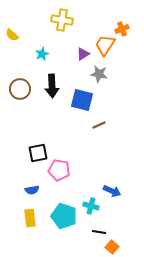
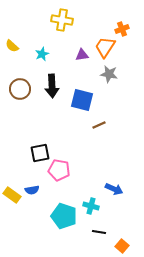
yellow semicircle: moved 11 px down
orange trapezoid: moved 2 px down
purple triangle: moved 1 px left, 1 px down; rotated 24 degrees clockwise
gray star: moved 10 px right
black square: moved 2 px right
blue arrow: moved 2 px right, 2 px up
yellow rectangle: moved 18 px left, 23 px up; rotated 48 degrees counterclockwise
orange square: moved 10 px right, 1 px up
